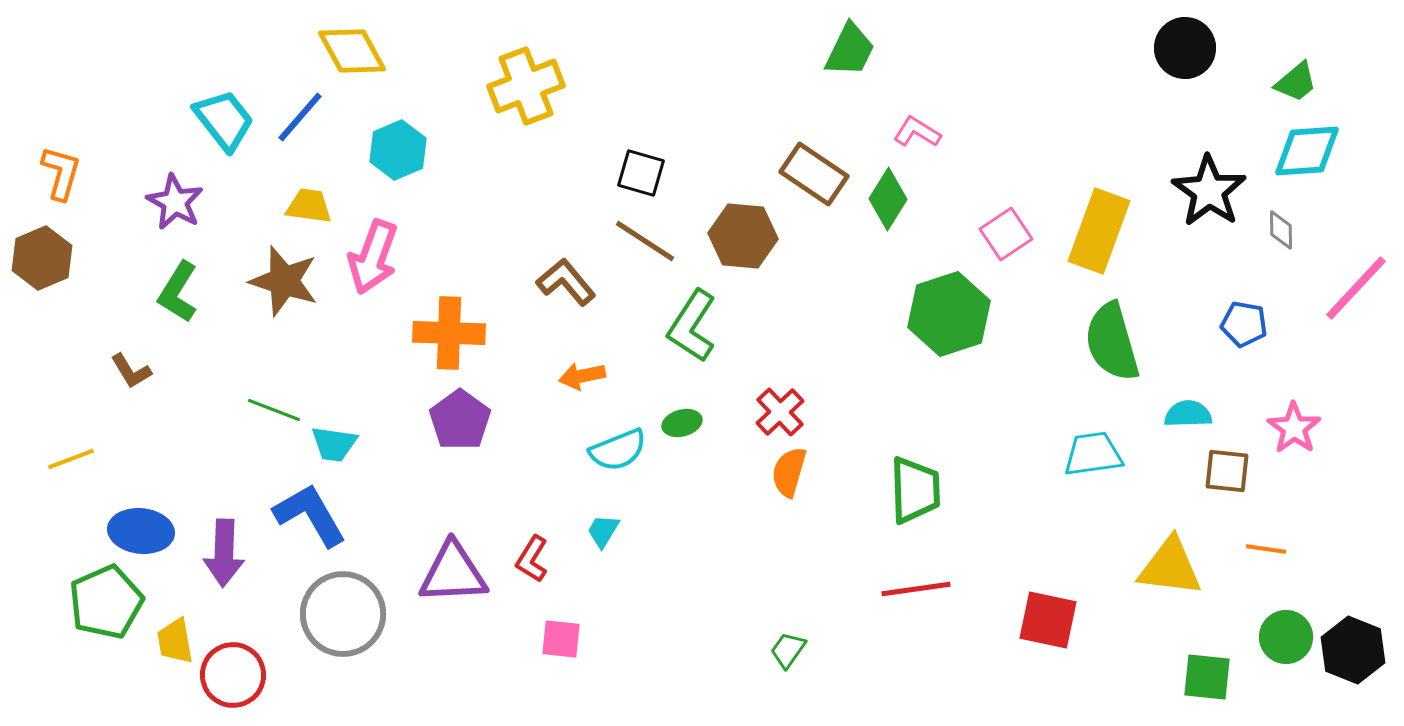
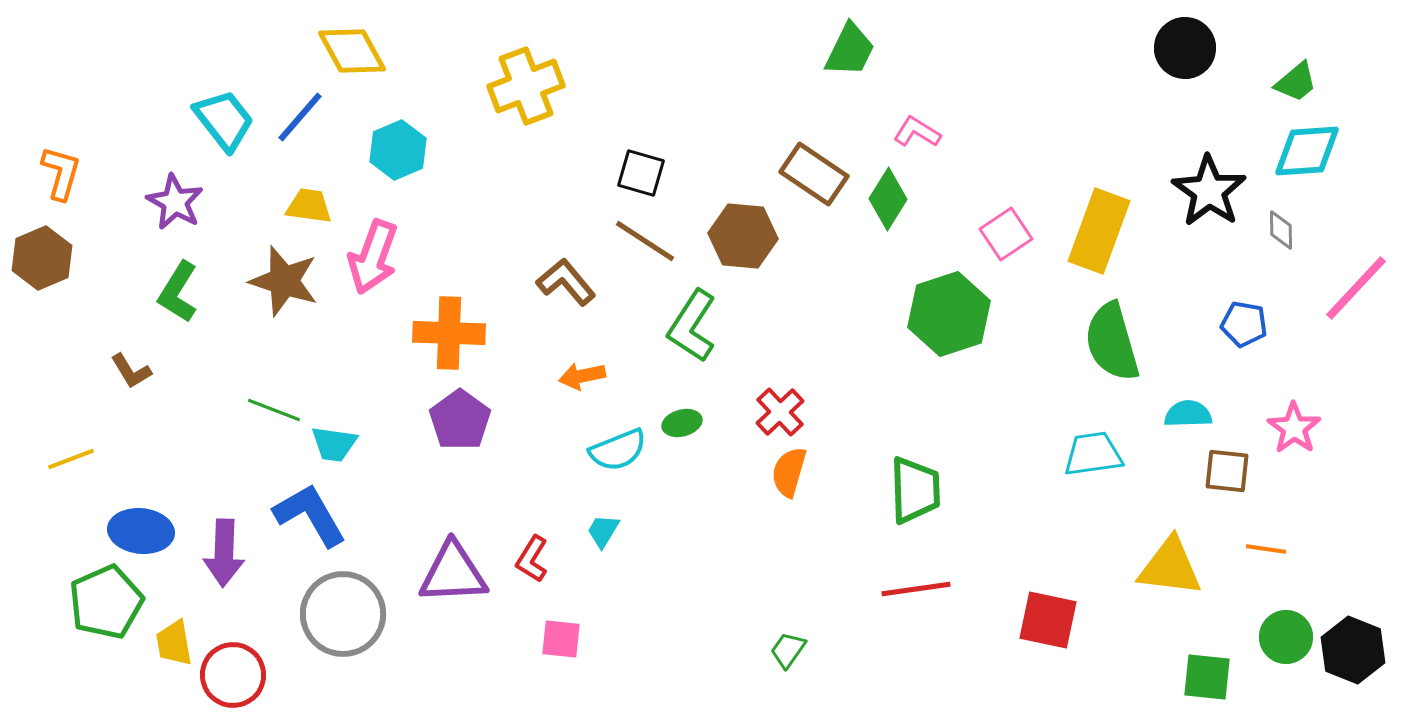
yellow trapezoid at (175, 641): moved 1 px left, 2 px down
